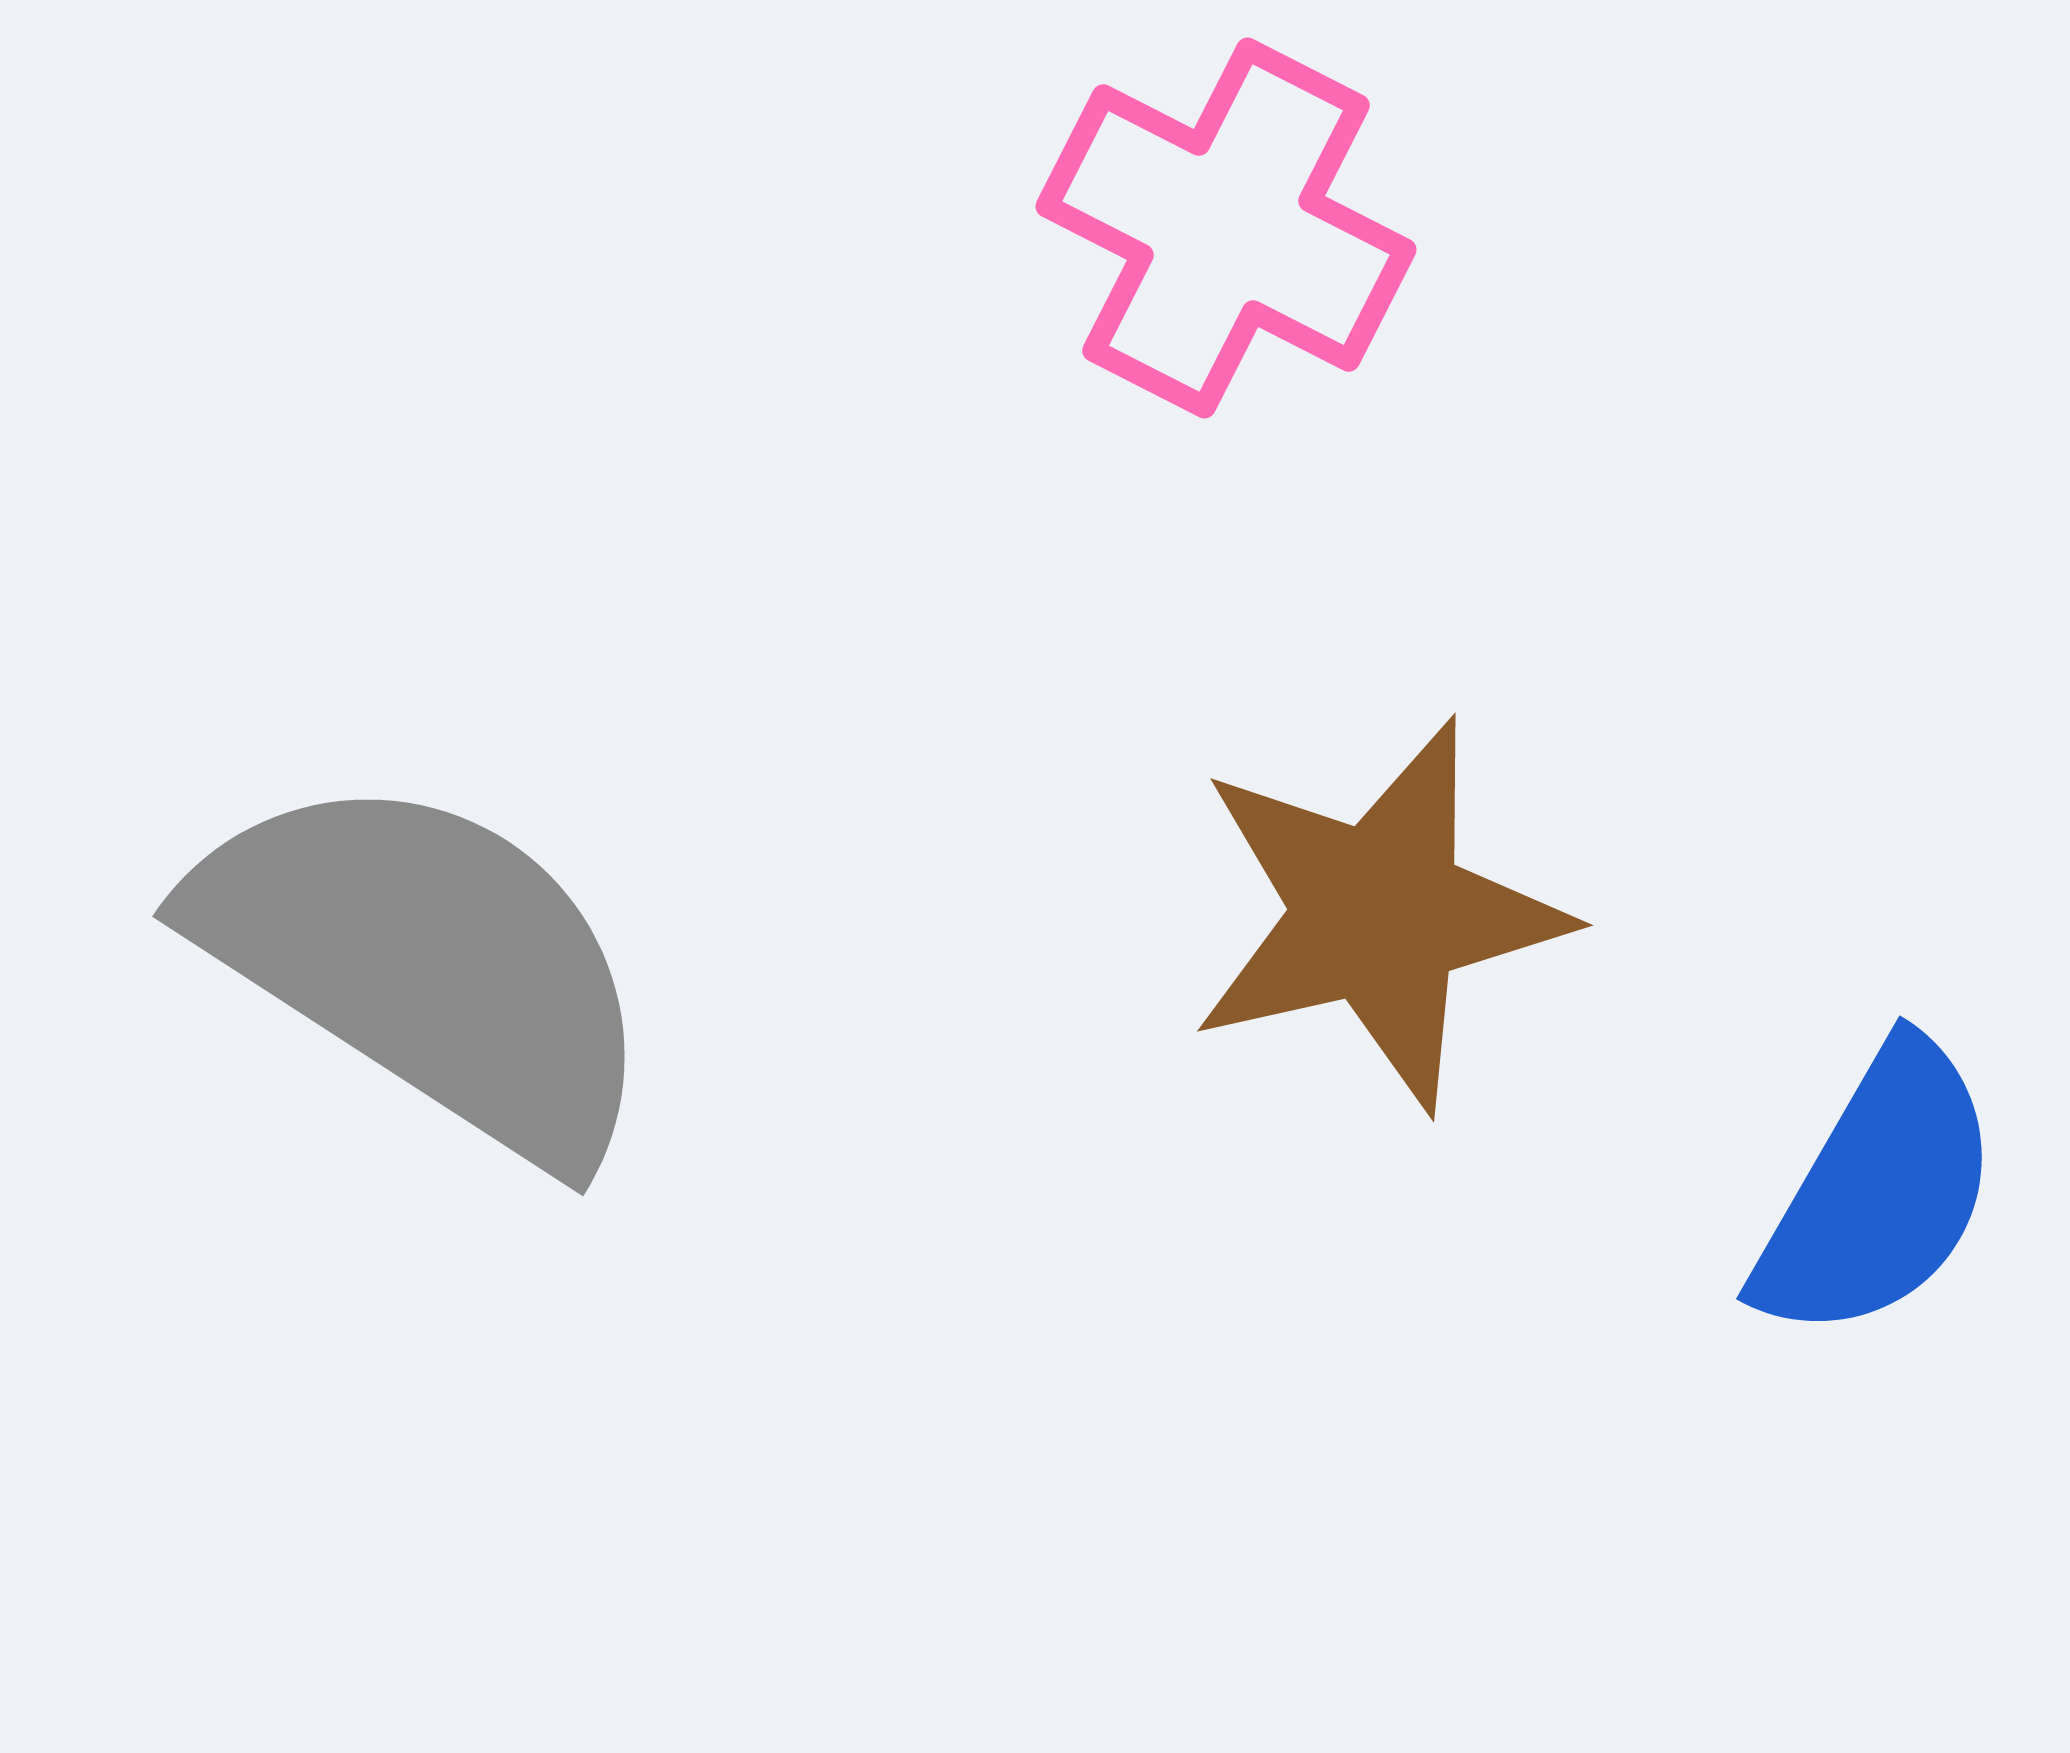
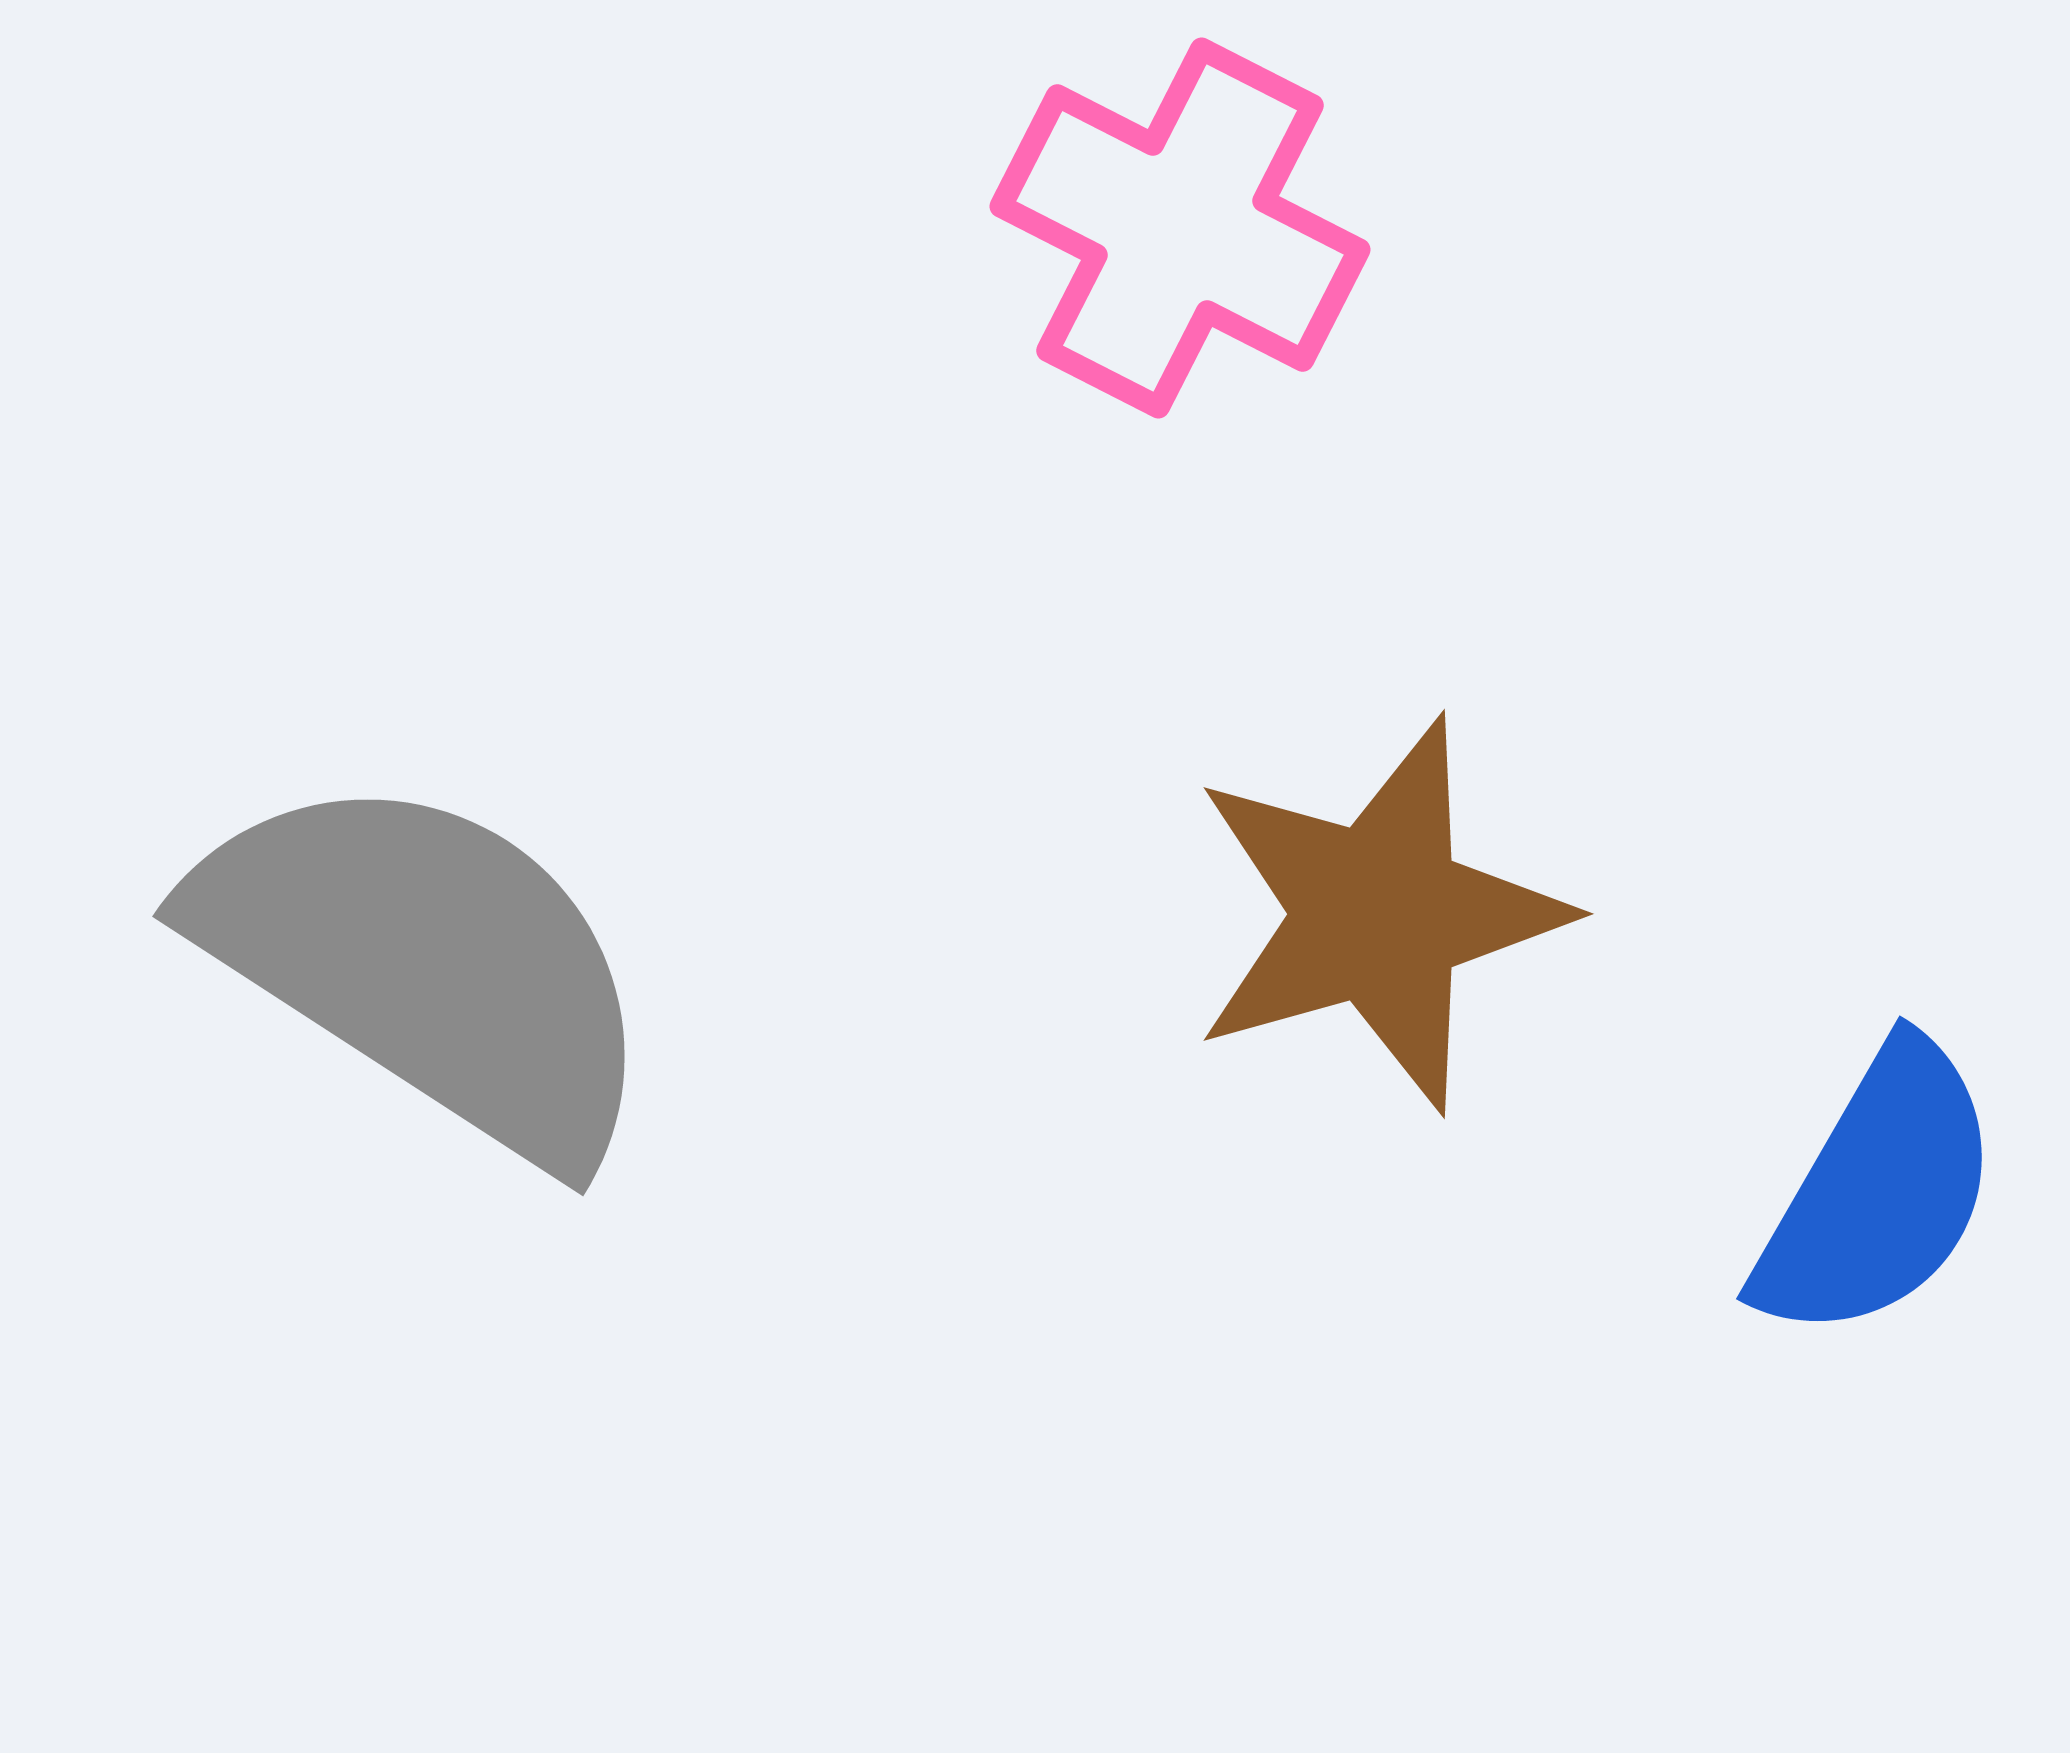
pink cross: moved 46 px left
brown star: rotated 3 degrees counterclockwise
